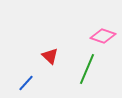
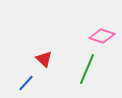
pink diamond: moved 1 px left
red triangle: moved 6 px left, 3 px down
